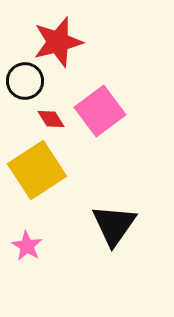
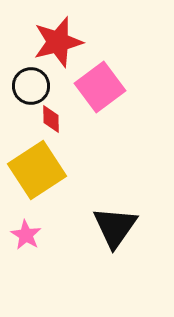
black circle: moved 6 px right, 5 px down
pink square: moved 24 px up
red diamond: rotated 32 degrees clockwise
black triangle: moved 1 px right, 2 px down
pink star: moved 1 px left, 11 px up
